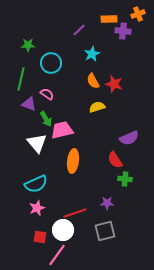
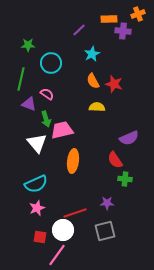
yellow semicircle: rotated 21 degrees clockwise
green arrow: rotated 14 degrees clockwise
